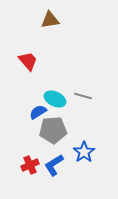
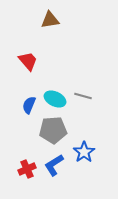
blue semicircle: moved 9 px left, 7 px up; rotated 36 degrees counterclockwise
red cross: moved 3 px left, 4 px down
